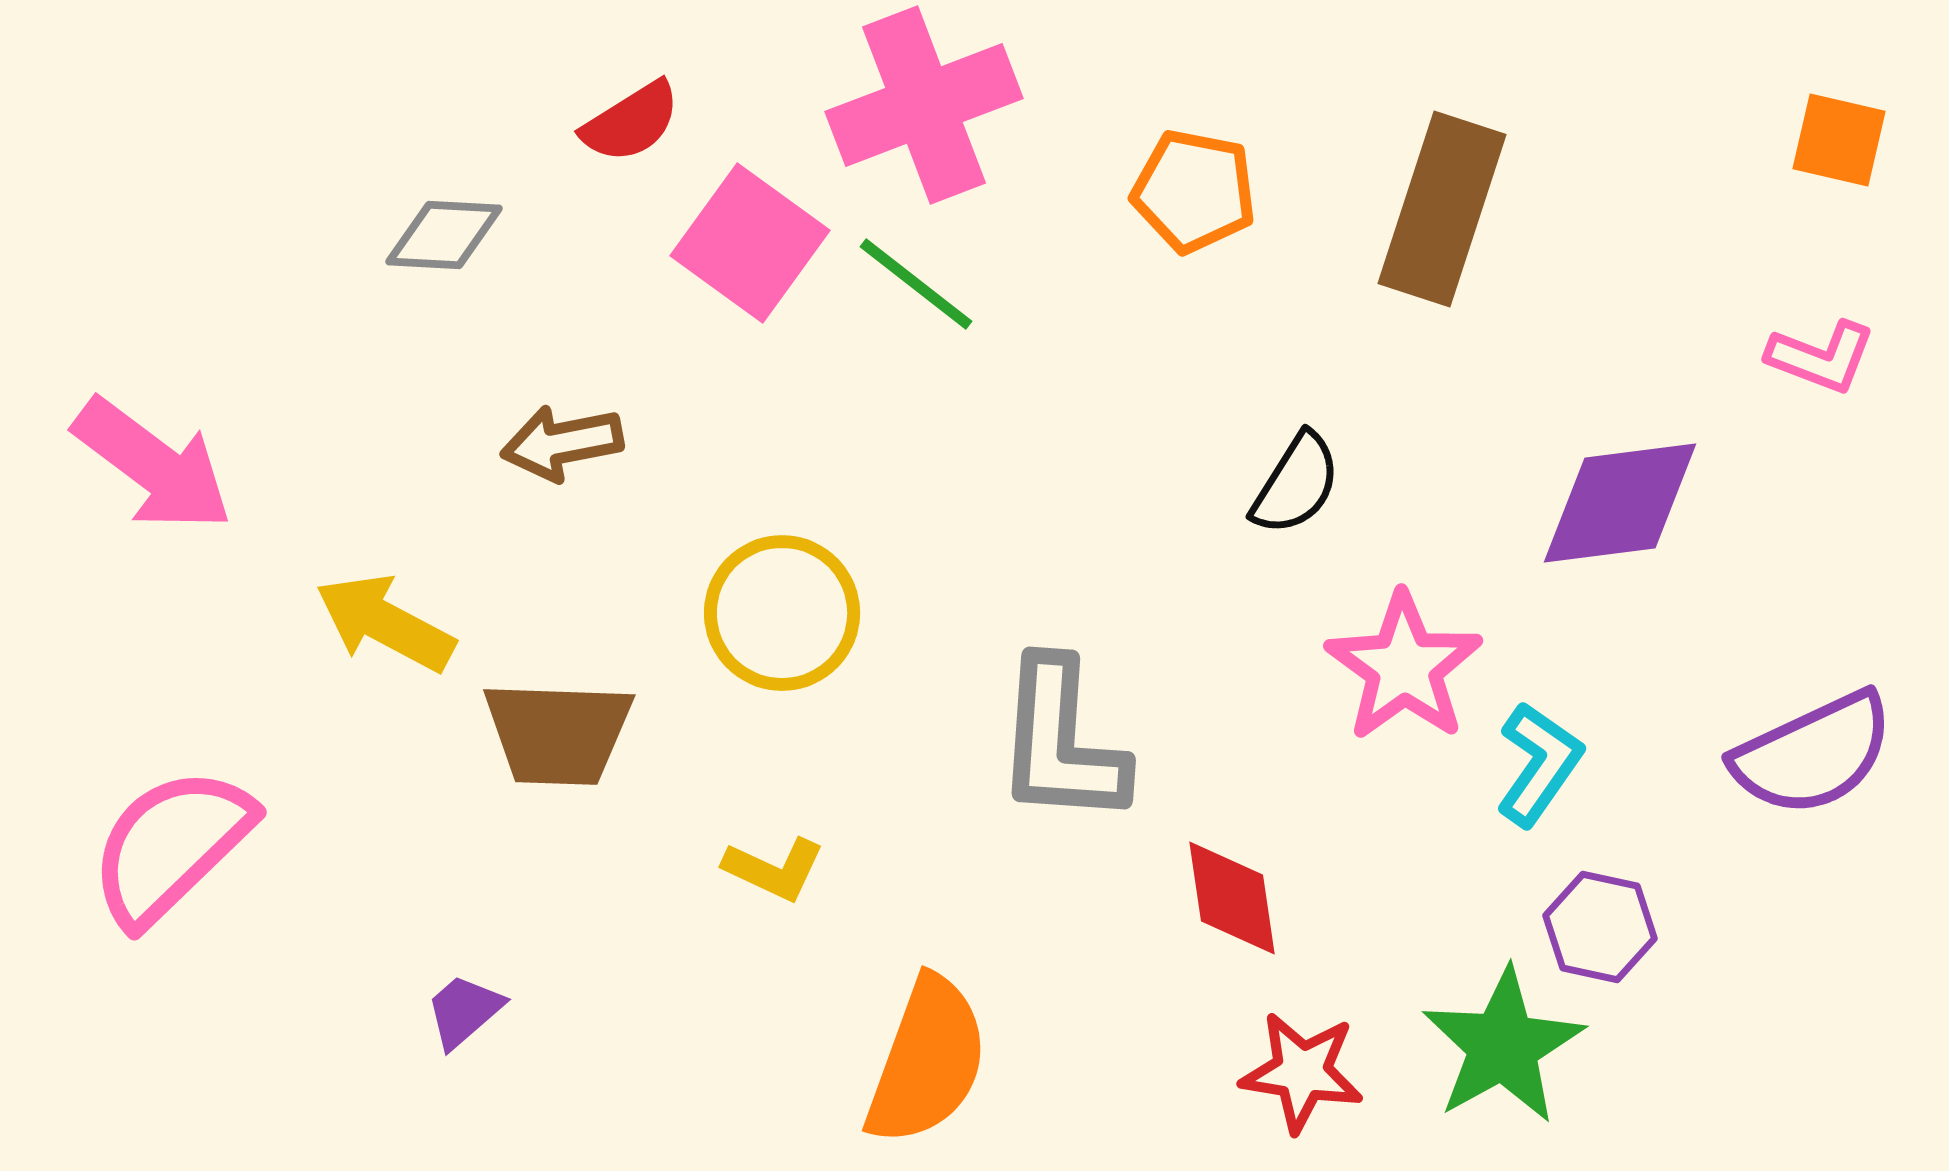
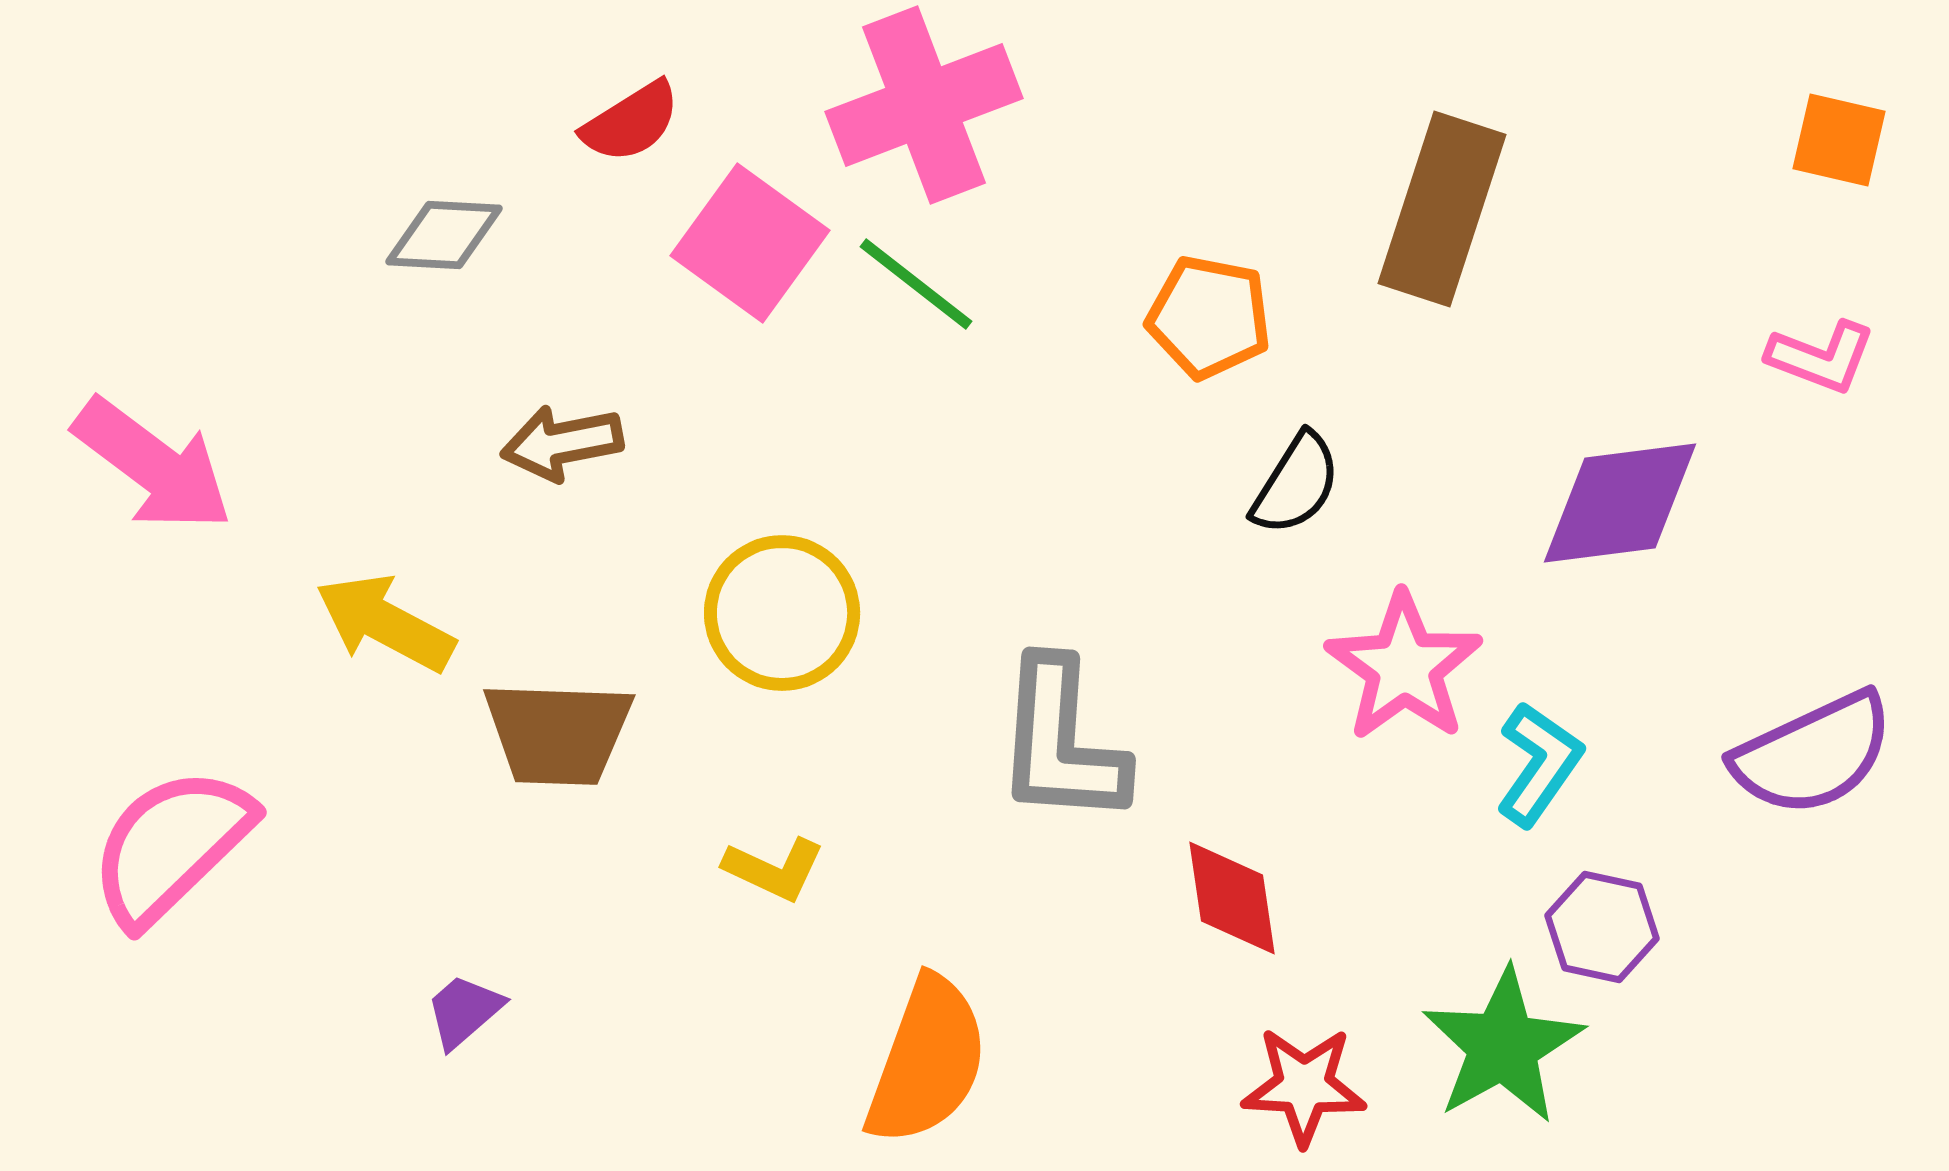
orange pentagon: moved 15 px right, 126 px down
purple hexagon: moved 2 px right
red star: moved 2 px right, 14 px down; rotated 6 degrees counterclockwise
